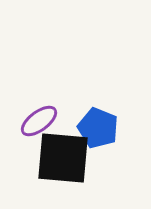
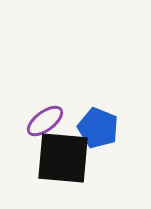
purple ellipse: moved 6 px right
